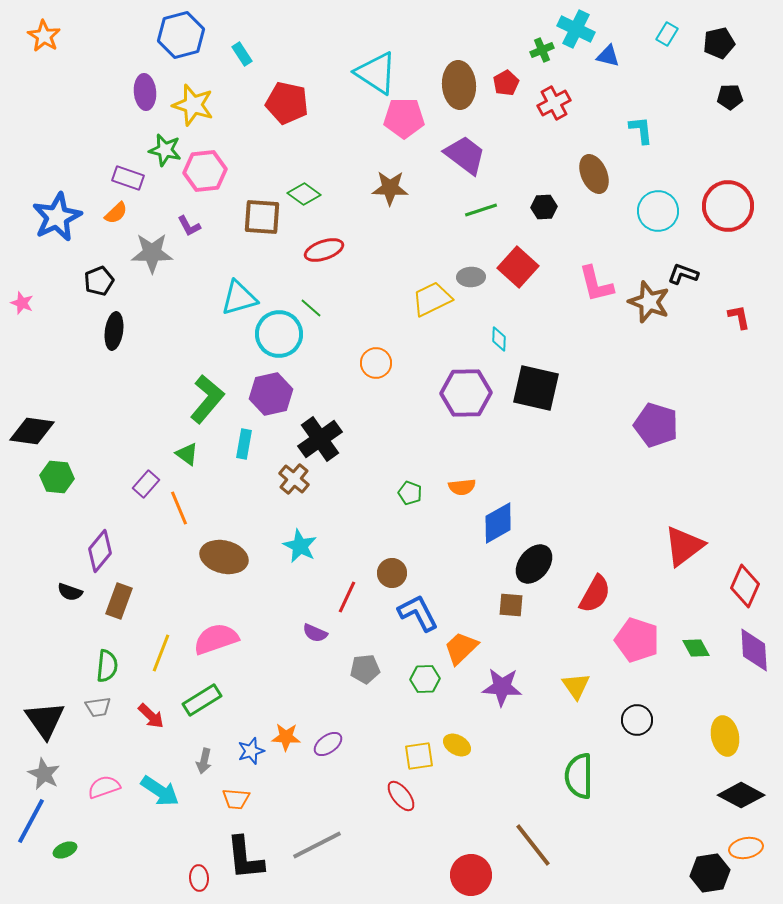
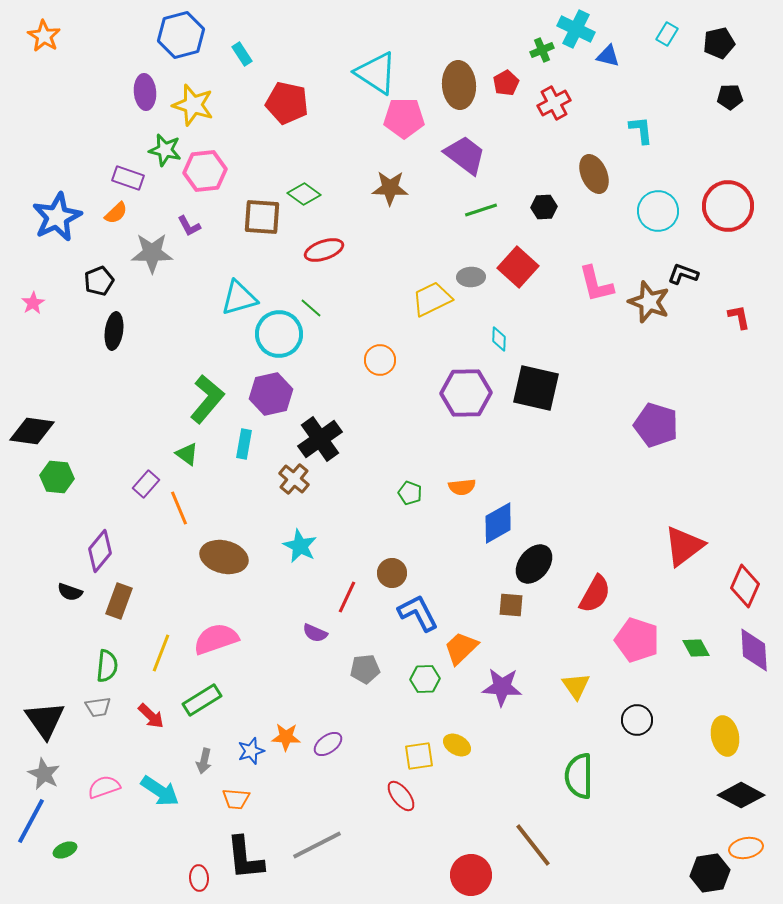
pink star at (22, 303): moved 11 px right; rotated 20 degrees clockwise
orange circle at (376, 363): moved 4 px right, 3 px up
